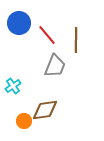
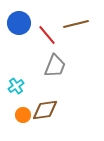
brown line: moved 16 px up; rotated 75 degrees clockwise
cyan cross: moved 3 px right
orange circle: moved 1 px left, 6 px up
